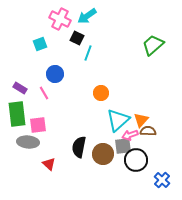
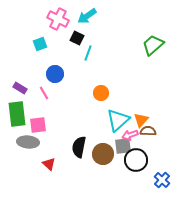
pink cross: moved 2 px left
